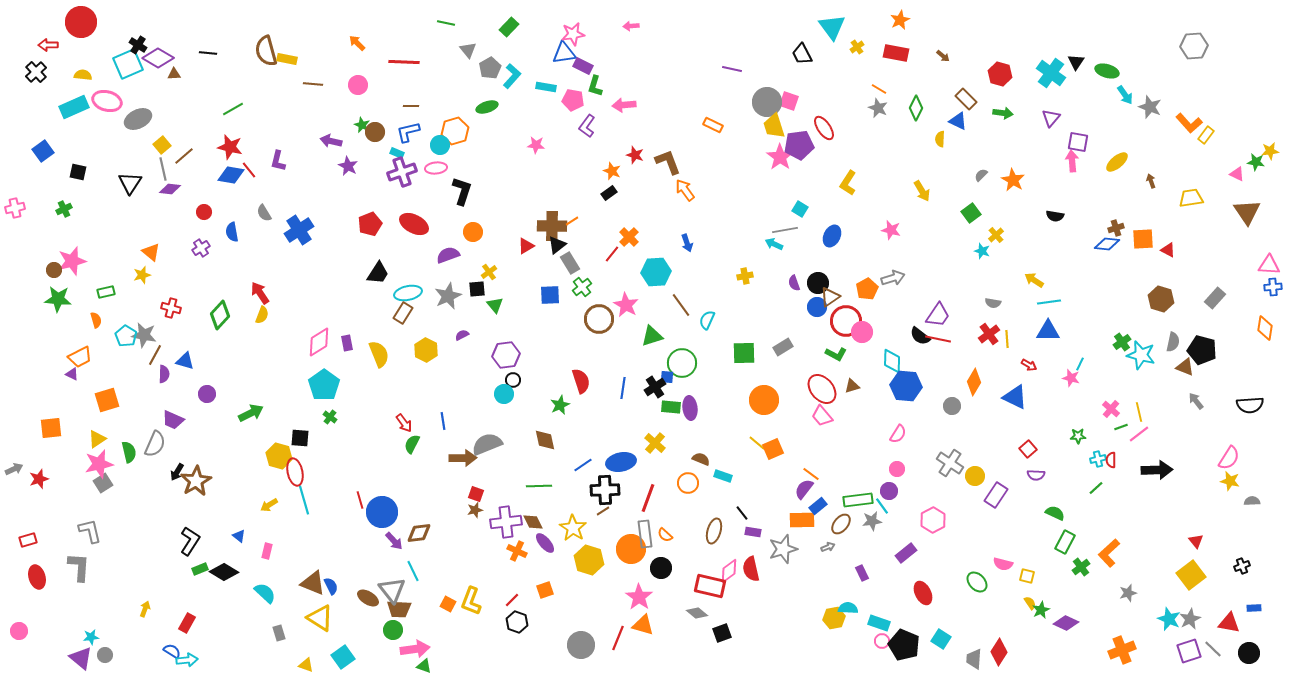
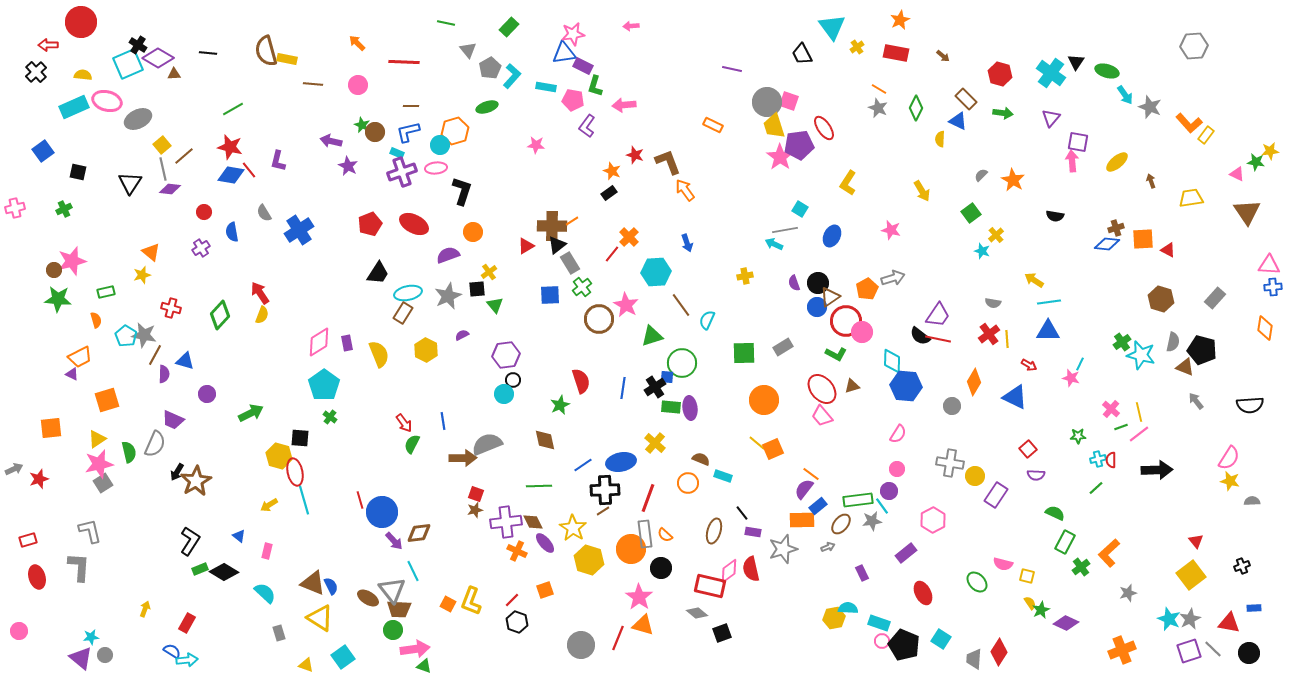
gray cross at (950, 463): rotated 24 degrees counterclockwise
